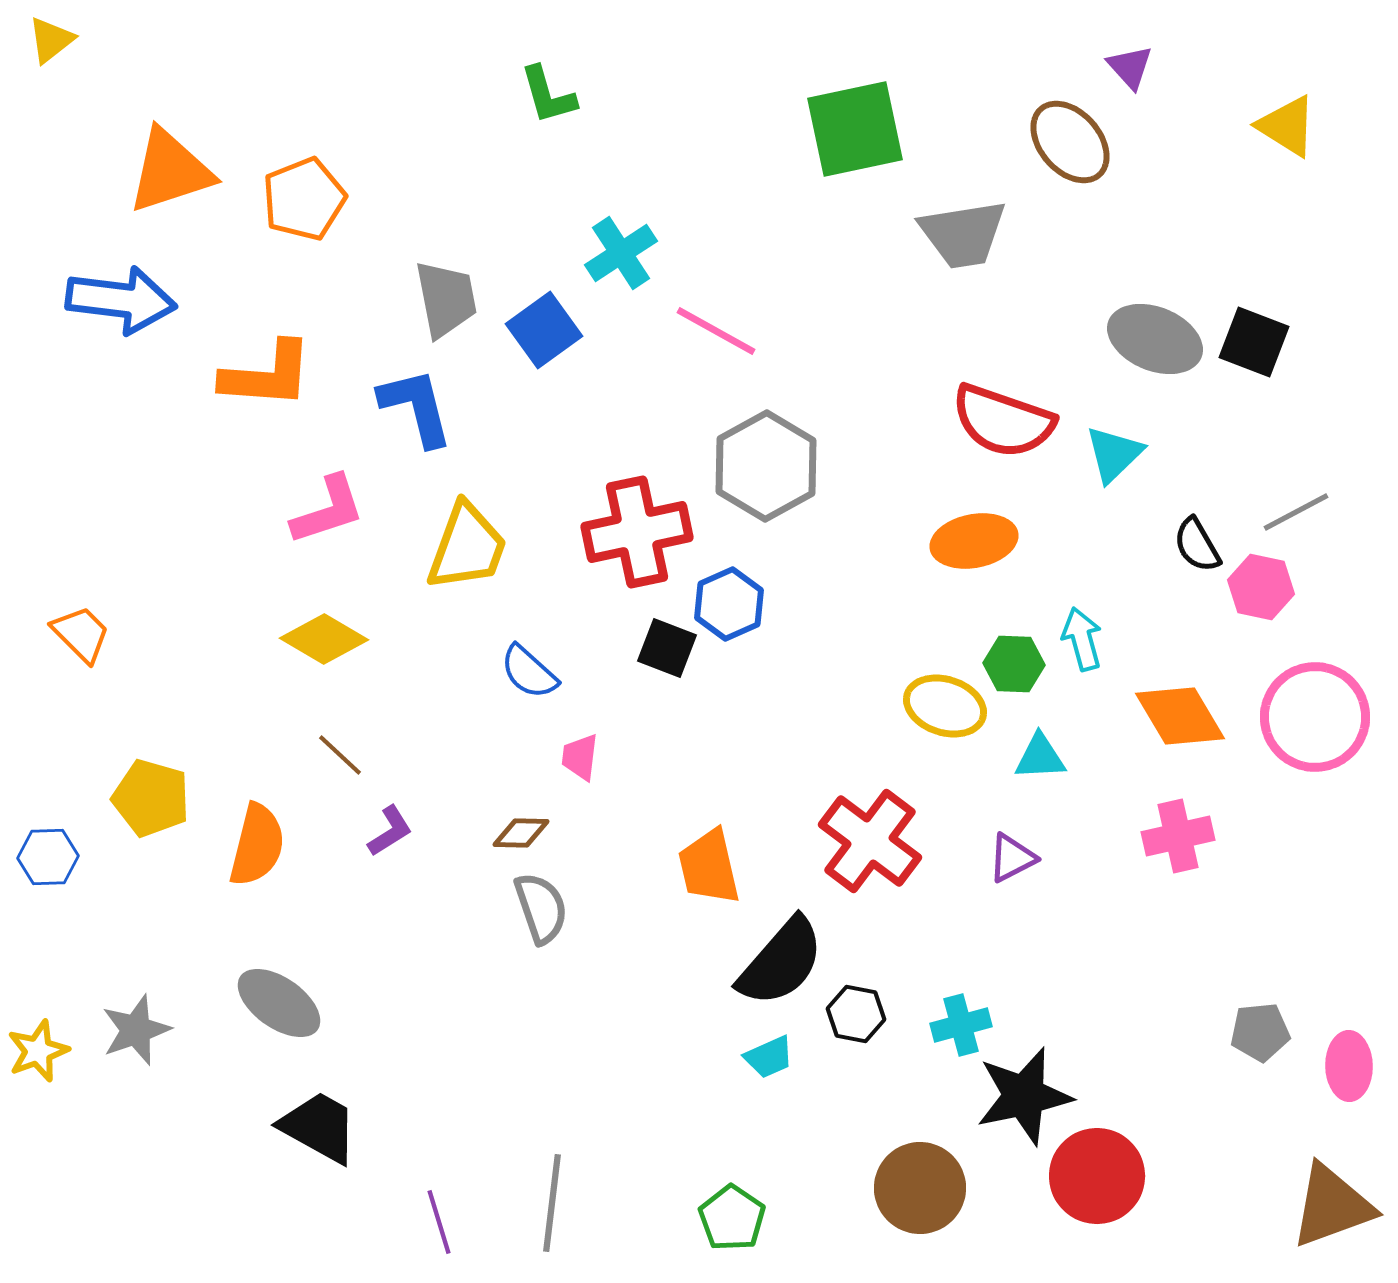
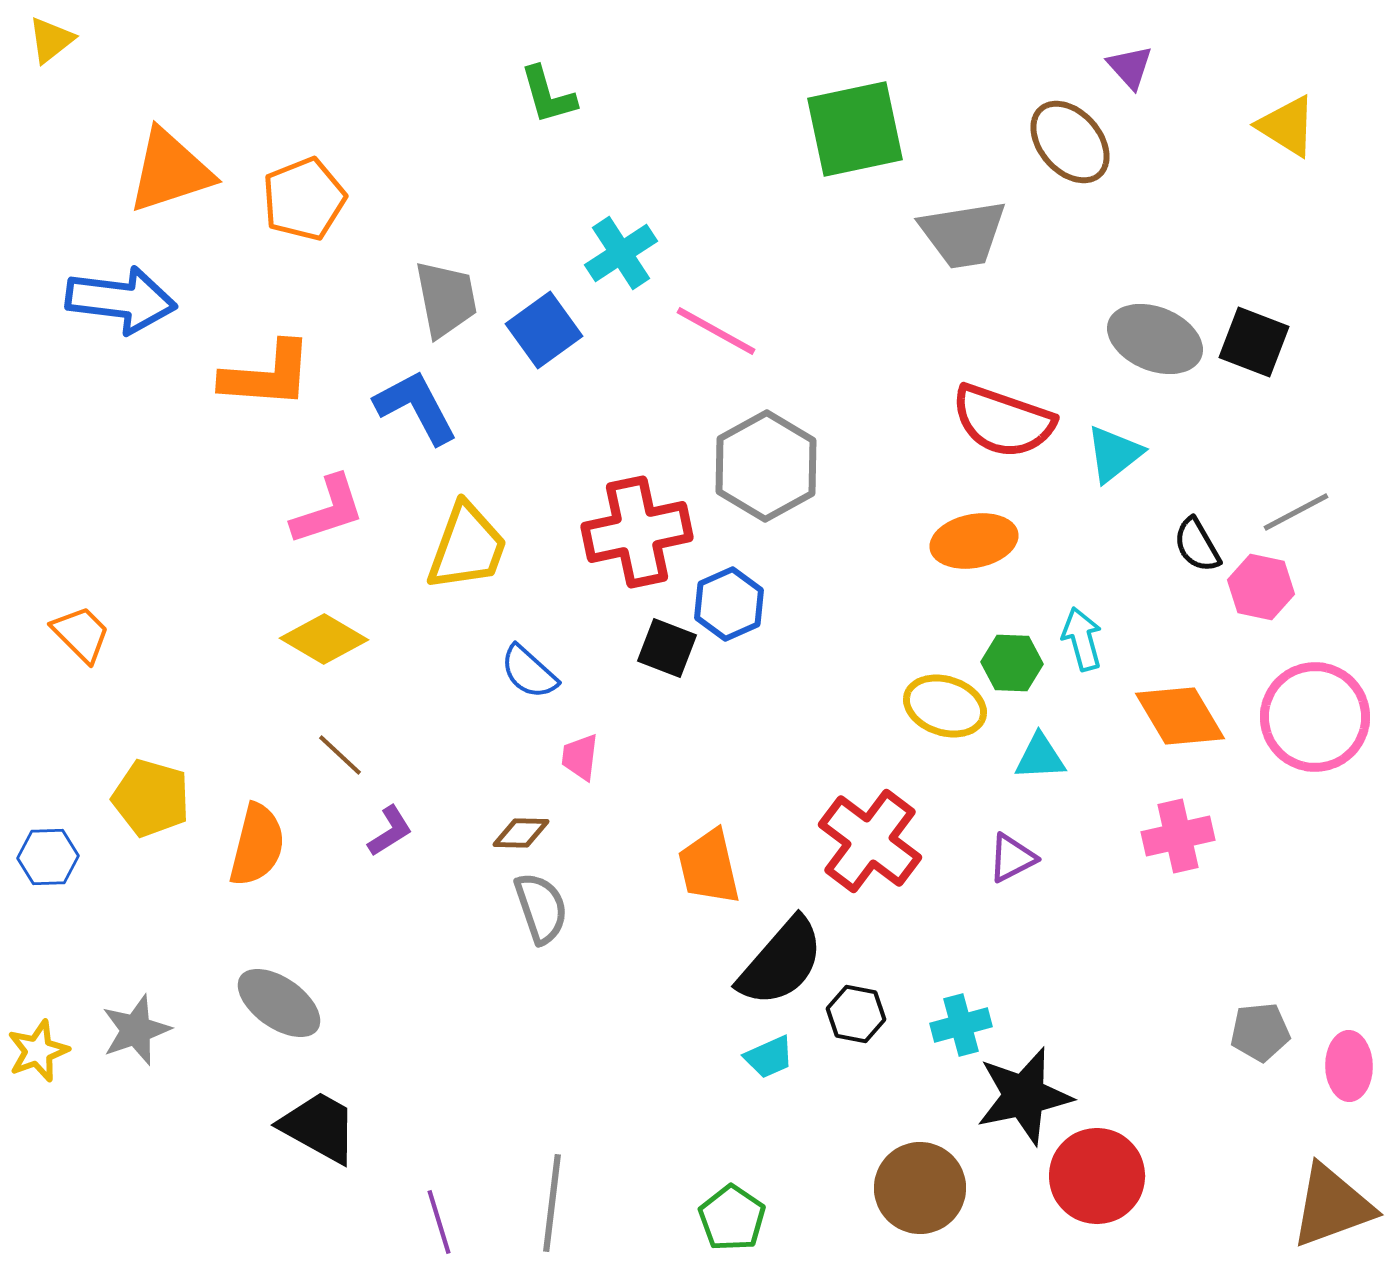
blue L-shape at (416, 407): rotated 14 degrees counterclockwise
cyan triangle at (1114, 454): rotated 6 degrees clockwise
green hexagon at (1014, 664): moved 2 px left, 1 px up
